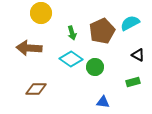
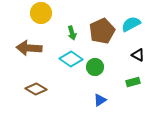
cyan semicircle: moved 1 px right, 1 px down
brown diamond: rotated 30 degrees clockwise
blue triangle: moved 3 px left, 2 px up; rotated 40 degrees counterclockwise
